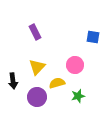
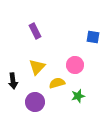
purple rectangle: moved 1 px up
purple circle: moved 2 px left, 5 px down
